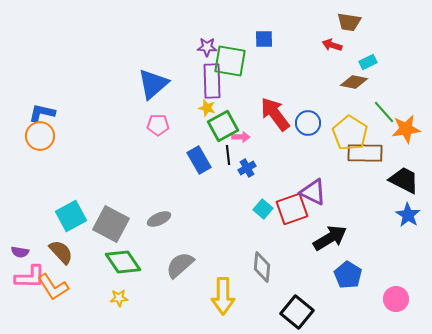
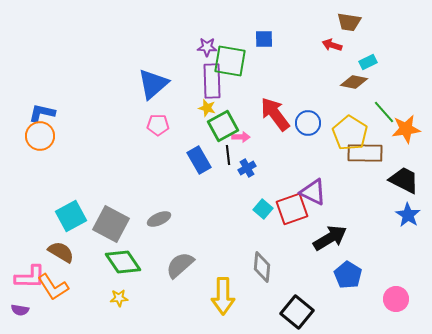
purple semicircle at (20, 252): moved 58 px down
brown semicircle at (61, 252): rotated 16 degrees counterclockwise
